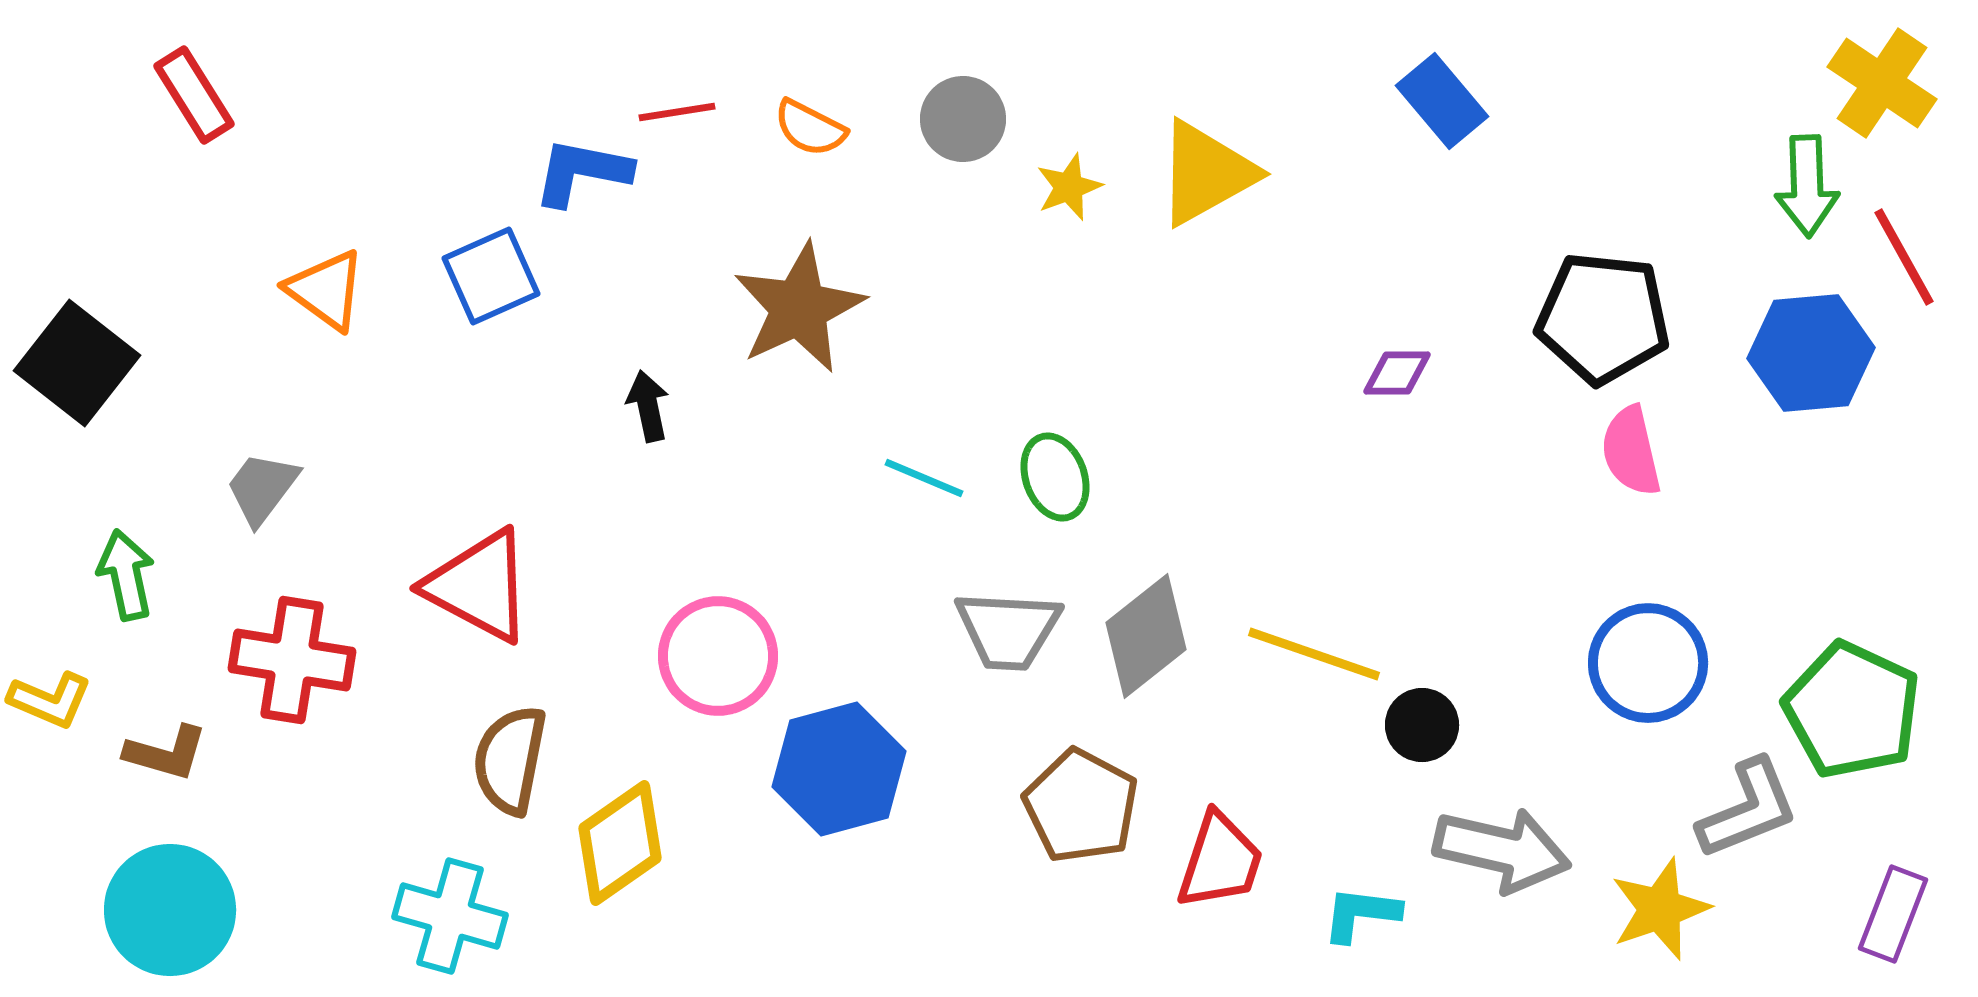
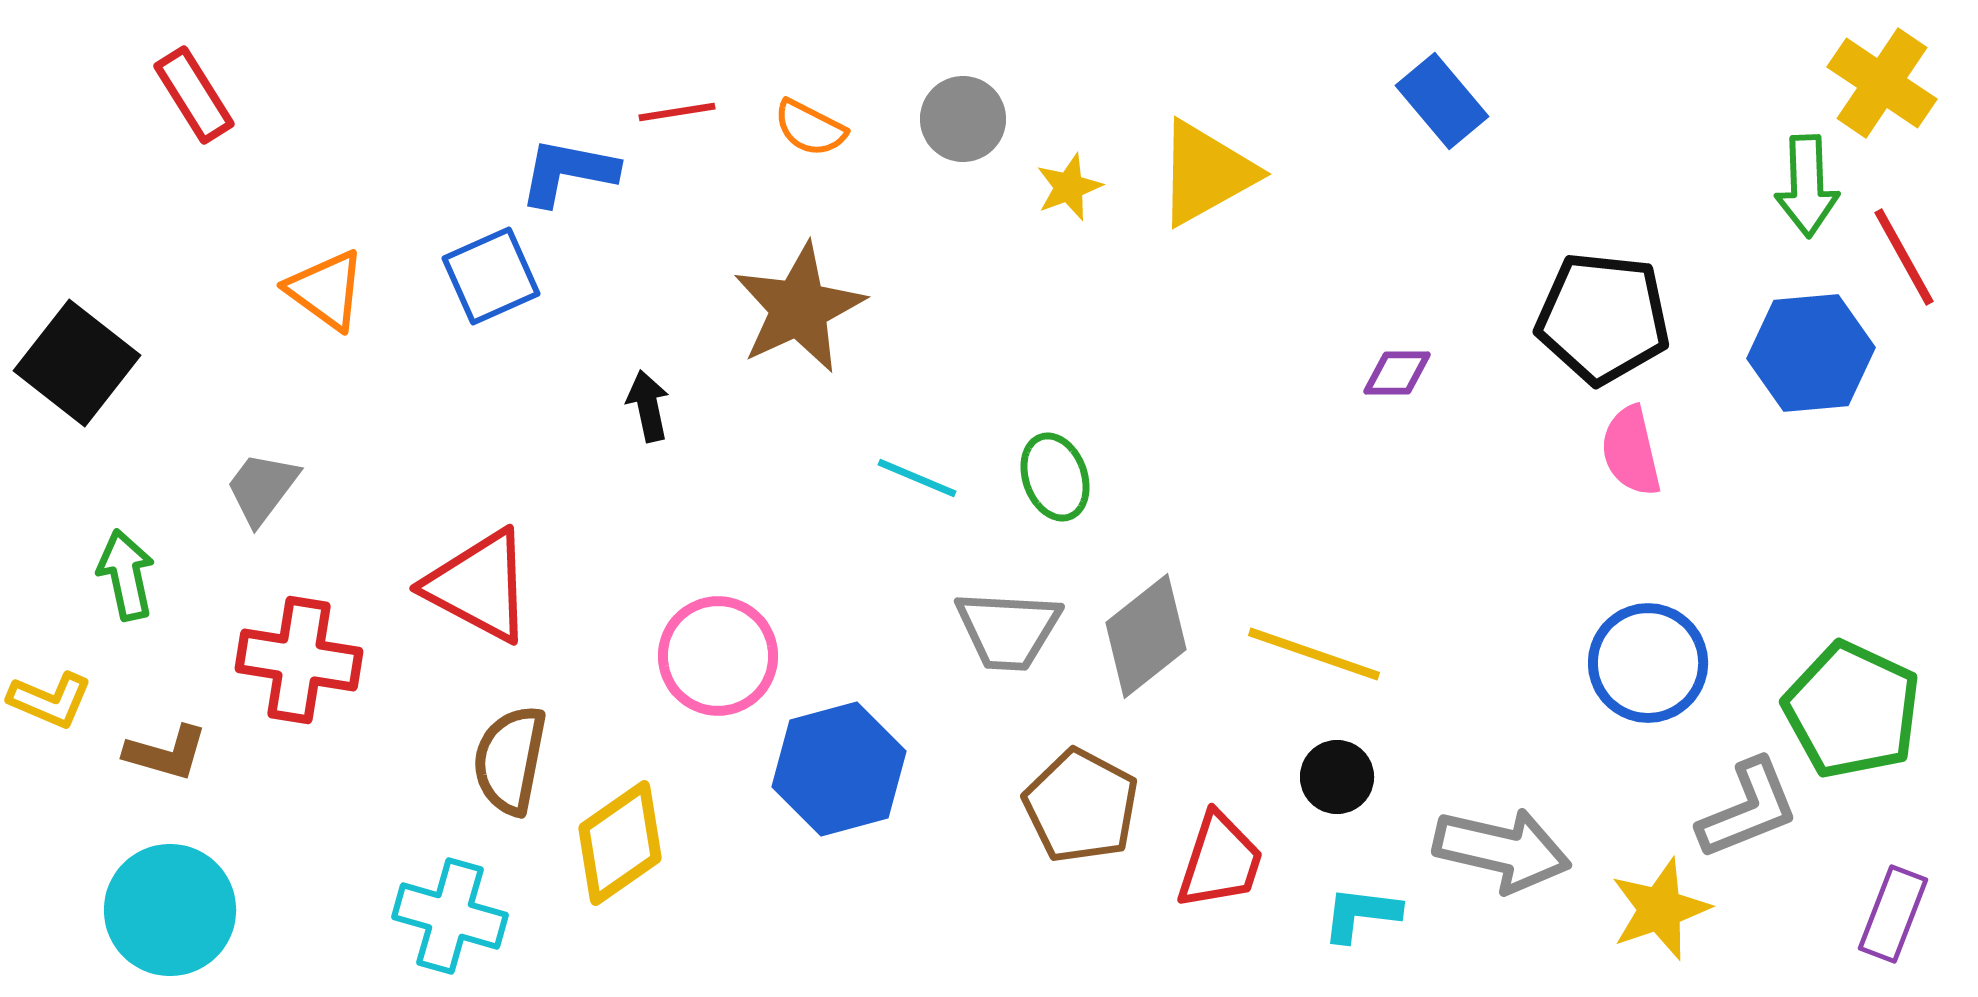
blue L-shape at (582, 172): moved 14 px left
cyan line at (924, 478): moved 7 px left
red cross at (292, 660): moved 7 px right
black circle at (1422, 725): moved 85 px left, 52 px down
